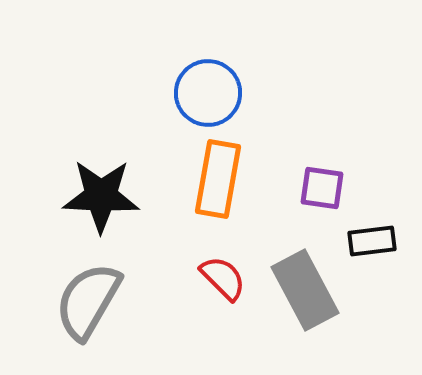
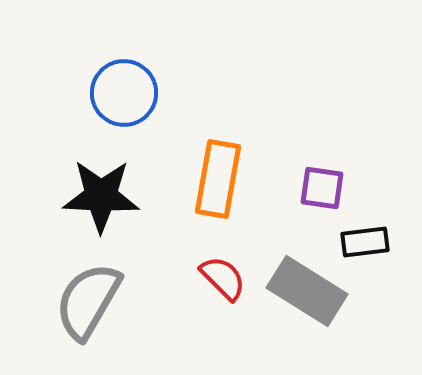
blue circle: moved 84 px left
black rectangle: moved 7 px left, 1 px down
gray rectangle: moved 2 px right, 1 px down; rotated 30 degrees counterclockwise
